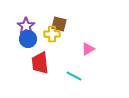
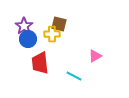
purple star: moved 2 px left
pink triangle: moved 7 px right, 7 px down
